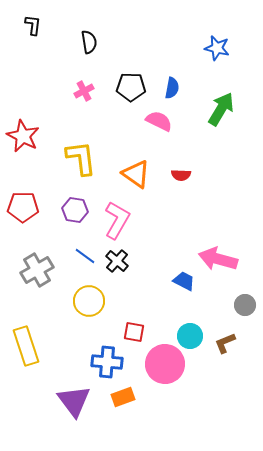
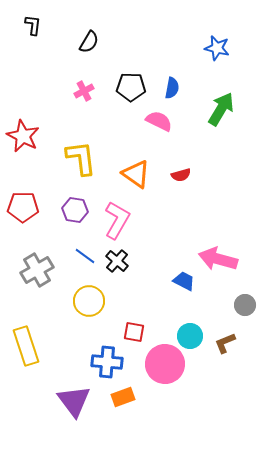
black semicircle: rotated 40 degrees clockwise
red semicircle: rotated 18 degrees counterclockwise
